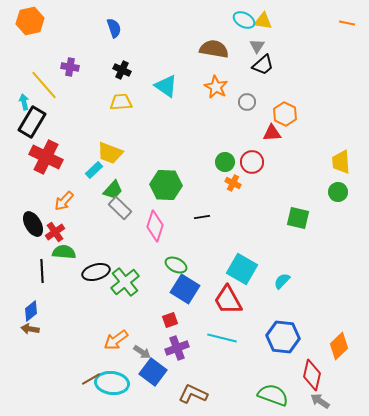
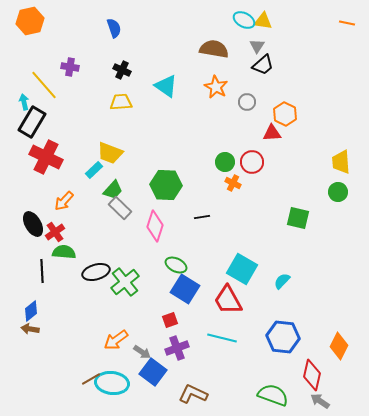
orange diamond at (339, 346): rotated 20 degrees counterclockwise
